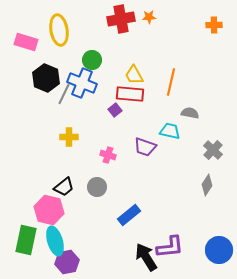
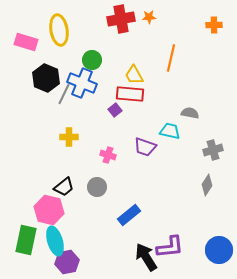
orange line: moved 24 px up
gray cross: rotated 30 degrees clockwise
